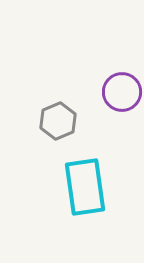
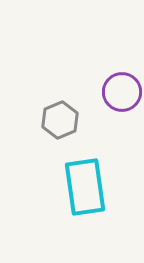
gray hexagon: moved 2 px right, 1 px up
